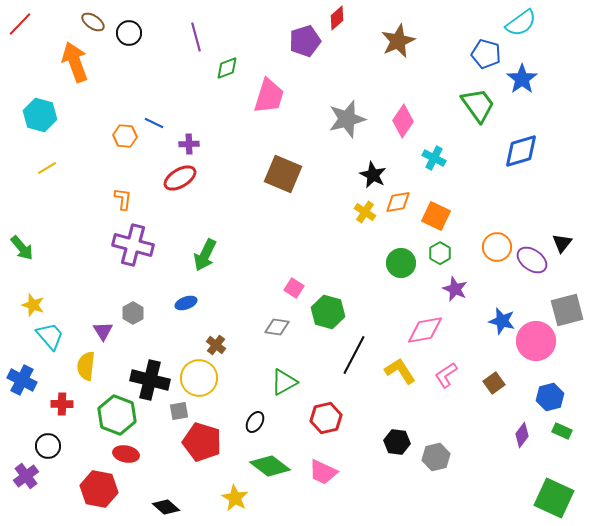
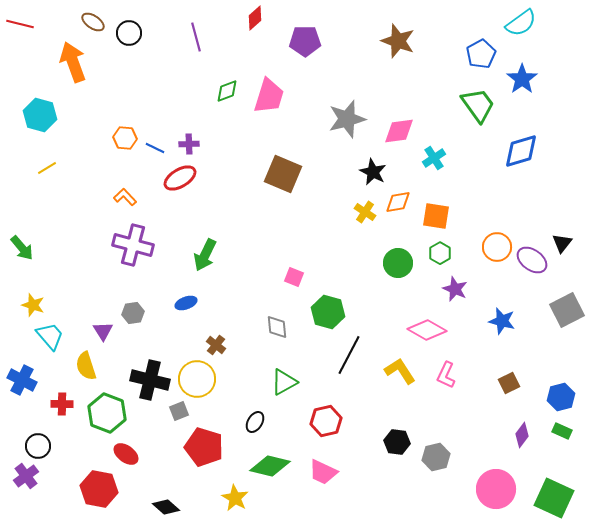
red diamond at (337, 18): moved 82 px left
red line at (20, 24): rotated 60 degrees clockwise
purple pentagon at (305, 41): rotated 16 degrees clockwise
brown star at (398, 41): rotated 28 degrees counterclockwise
blue pentagon at (486, 54): moved 5 px left; rotated 28 degrees clockwise
orange arrow at (75, 62): moved 2 px left
green diamond at (227, 68): moved 23 px down
pink diamond at (403, 121): moved 4 px left, 10 px down; rotated 48 degrees clockwise
blue line at (154, 123): moved 1 px right, 25 px down
orange hexagon at (125, 136): moved 2 px down
cyan cross at (434, 158): rotated 30 degrees clockwise
black star at (373, 175): moved 3 px up
orange L-shape at (123, 199): moved 2 px right, 2 px up; rotated 50 degrees counterclockwise
orange square at (436, 216): rotated 16 degrees counterclockwise
green circle at (401, 263): moved 3 px left
pink square at (294, 288): moved 11 px up; rotated 12 degrees counterclockwise
gray square at (567, 310): rotated 12 degrees counterclockwise
gray hexagon at (133, 313): rotated 20 degrees clockwise
gray diamond at (277, 327): rotated 75 degrees clockwise
pink diamond at (425, 330): moved 2 px right; rotated 39 degrees clockwise
pink circle at (536, 341): moved 40 px left, 148 px down
black line at (354, 355): moved 5 px left
yellow semicircle at (86, 366): rotated 24 degrees counterclockwise
pink L-shape at (446, 375): rotated 32 degrees counterclockwise
yellow circle at (199, 378): moved 2 px left, 1 px down
brown square at (494, 383): moved 15 px right; rotated 10 degrees clockwise
blue hexagon at (550, 397): moved 11 px right
gray square at (179, 411): rotated 12 degrees counterclockwise
green hexagon at (117, 415): moved 10 px left, 2 px up
red hexagon at (326, 418): moved 3 px down
red pentagon at (202, 442): moved 2 px right, 5 px down
black circle at (48, 446): moved 10 px left
red ellipse at (126, 454): rotated 25 degrees clockwise
green diamond at (270, 466): rotated 24 degrees counterclockwise
